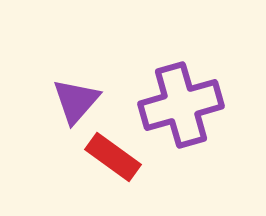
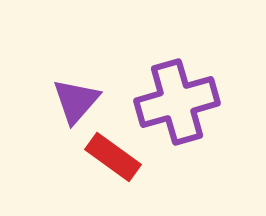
purple cross: moved 4 px left, 3 px up
